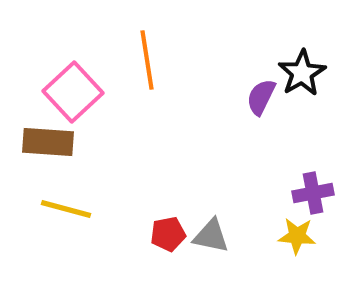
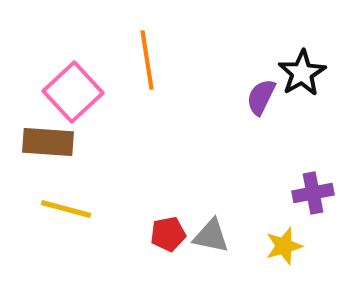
yellow star: moved 13 px left, 10 px down; rotated 21 degrees counterclockwise
